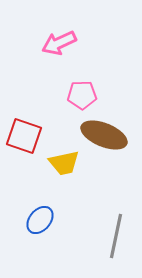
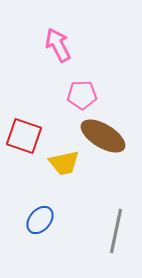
pink arrow: moved 1 px left, 2 px down; rotated 88 degrees clockwise
brown ellipse: moved 1 px left, 1 px down; rotated 9 degrees clockwise
gray line: moved 5 px up
